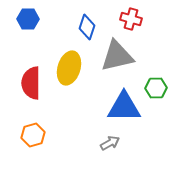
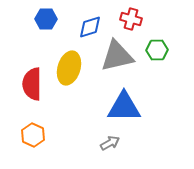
blue hexagon: moved 18 px right
blue diamond: moved 3 px right; rotated 55 degrees clockwise
red semicircle: moved 1 px right, 1 px down
green hexagon: moved 1 px right, 38 px up
orange hexagon: rotated 20 degrees counterclockwise
